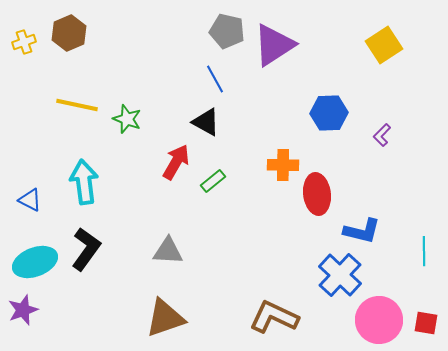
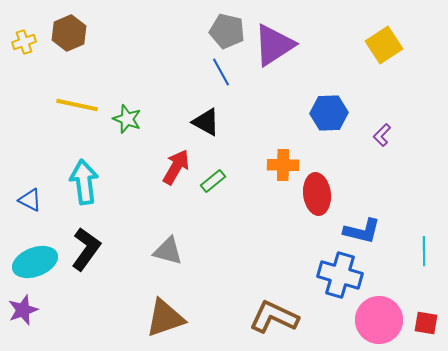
blue line: moved 6 px right, 7 px up
red arrow: moved 5 px down
gray triangle: rotated 12 degrees clockwise
blue cross: rotated 27 degrees counterclockwise
